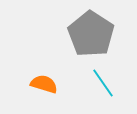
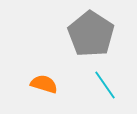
cyan line: moved 2 px right, 2 px down
